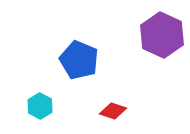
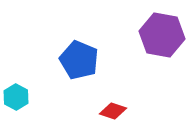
purple hexagon: rotated 15 degrees counterclockwise
cyan hexagon: moved 24 px left, 9 px up
